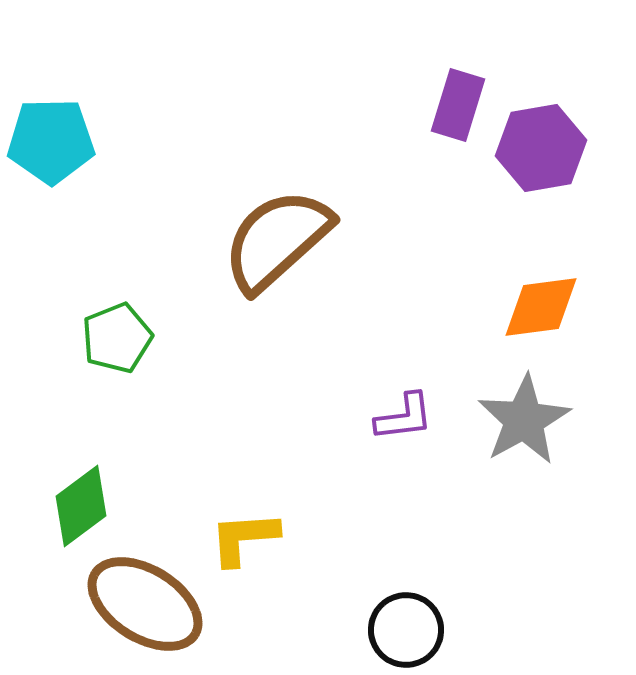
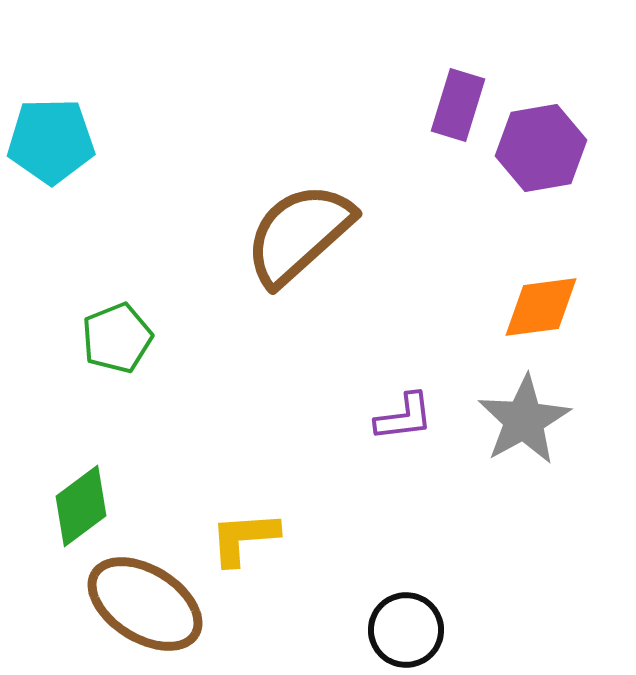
brown semicircle: moved 22 px right, 6 px up
